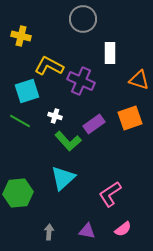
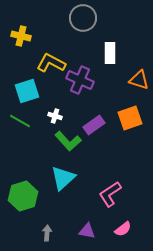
gray circle: moved 1 px up
yellow L-shape: moved 2 px right, 3 px up
purple cross: moved 1 px left, 1 px up
purple rectangle: moved 1 px down
green hexagon: moved 5 px right, 3 px down; rotated 12 degrees counterclockwise
gray arrow: moved 2 px left, 1 px down
